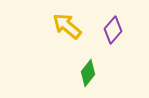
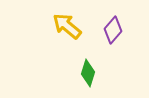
green diamond: rotated 20 degrees counterclockwise
